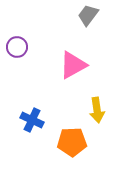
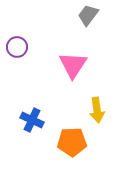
pink triangle: rotated 28 degrees counterclockwise
